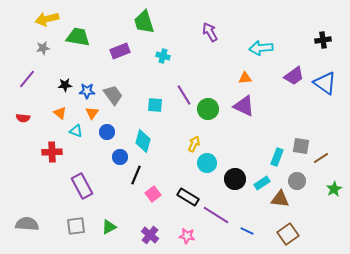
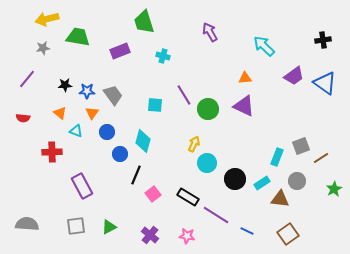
cyan arrow at (261, 48): moved 3 px right, 2 px up; rotated 50 degrees clockwise
gray square at (301, 146): rotated 30 degrees counterclockwise
blue circle at (120, 157): moved 3 px up
